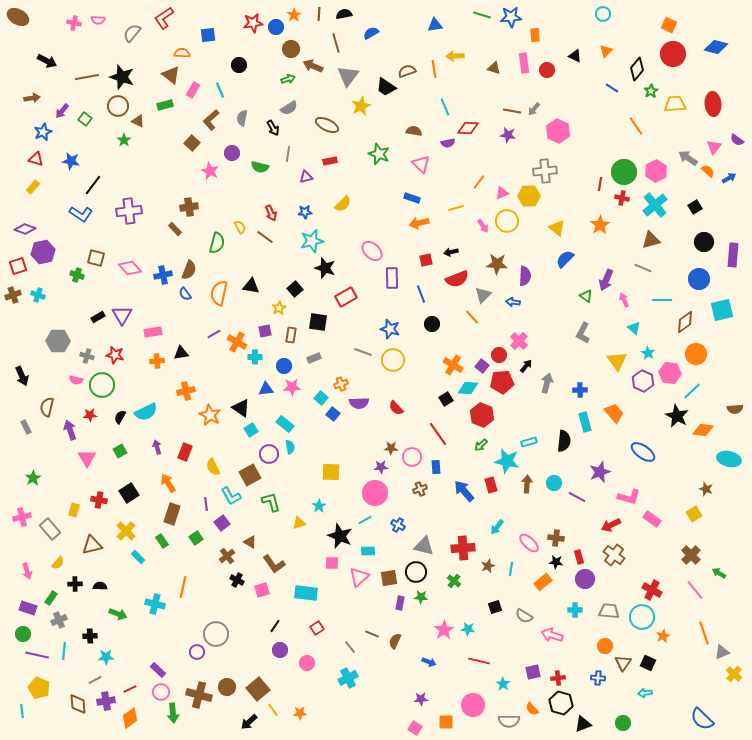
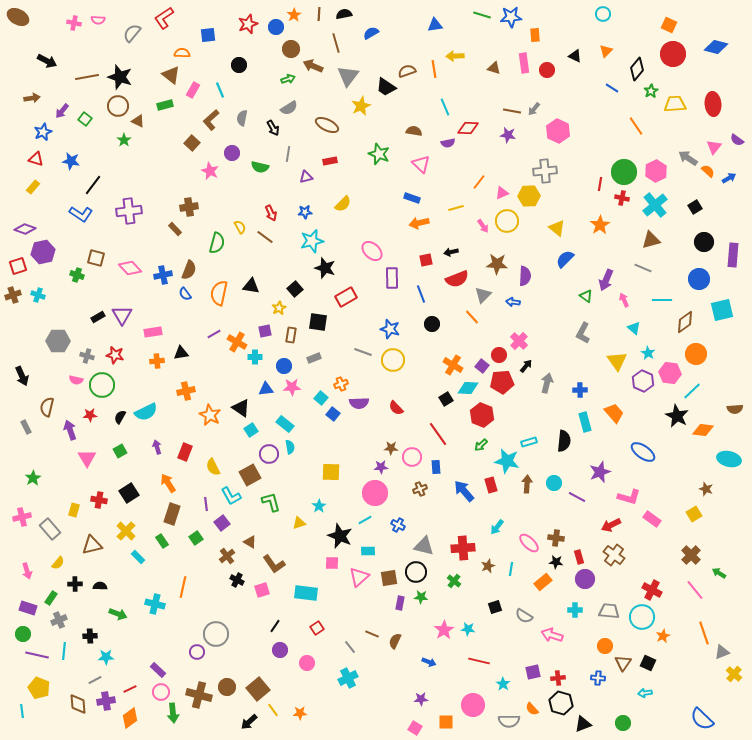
red star at (253, 23): moved 5 px left, 1 px down; rotated 12 degrees counterclockwise
black star at (122, 77): moved 2 px left
